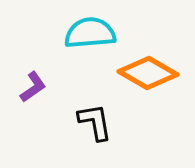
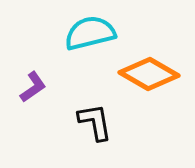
cyan semicircle: rotated 9 degrees counterclockwise
orange diamond: moved 1 px right, 1 px down
